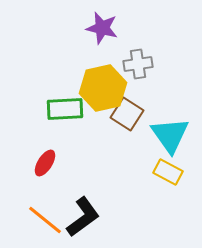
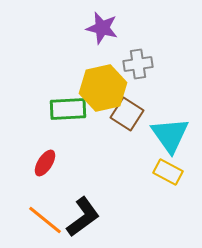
green rectangle: moved 3 px right
